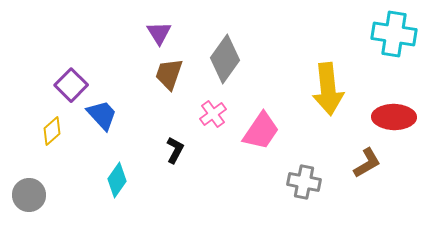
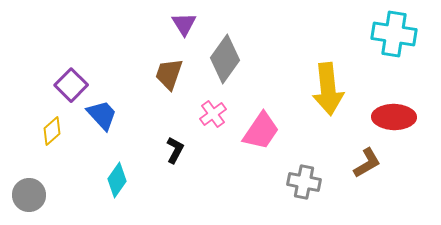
purple triangle: moved 25 px right, 9 px up
